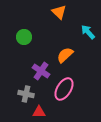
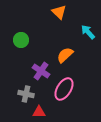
green circle: moved 3 px left, 3 px down
